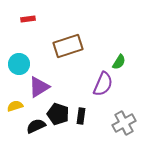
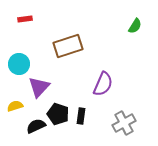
red rectangle: moved 3 px left
green semicircle: moved 16 px right, 36 px up
purple triangle: rotated 15 degrees counterclockwise
